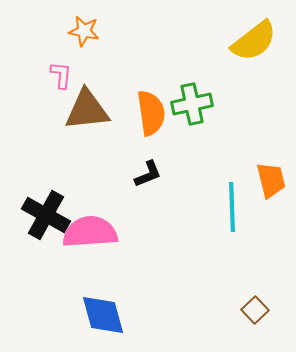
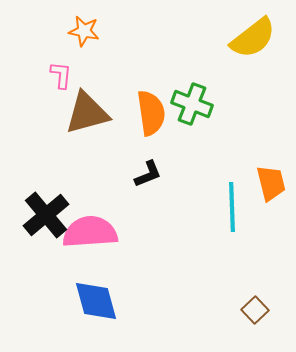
yellow semicircle: moved 1 px left, 3 px up
green cross: rotated 33 degrees clockwise
brown triangle: moved 3 px down; rotated 9 degrees counterclockwise
orange trapezoid: moved 3 px down
black cross: rotated 21 degrees clockwise
blue diamond: moved 7 px left, 14 px up
